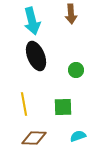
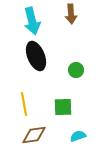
brown diamond: moved 3 px up; rotated 10 degrees counterclockwise
